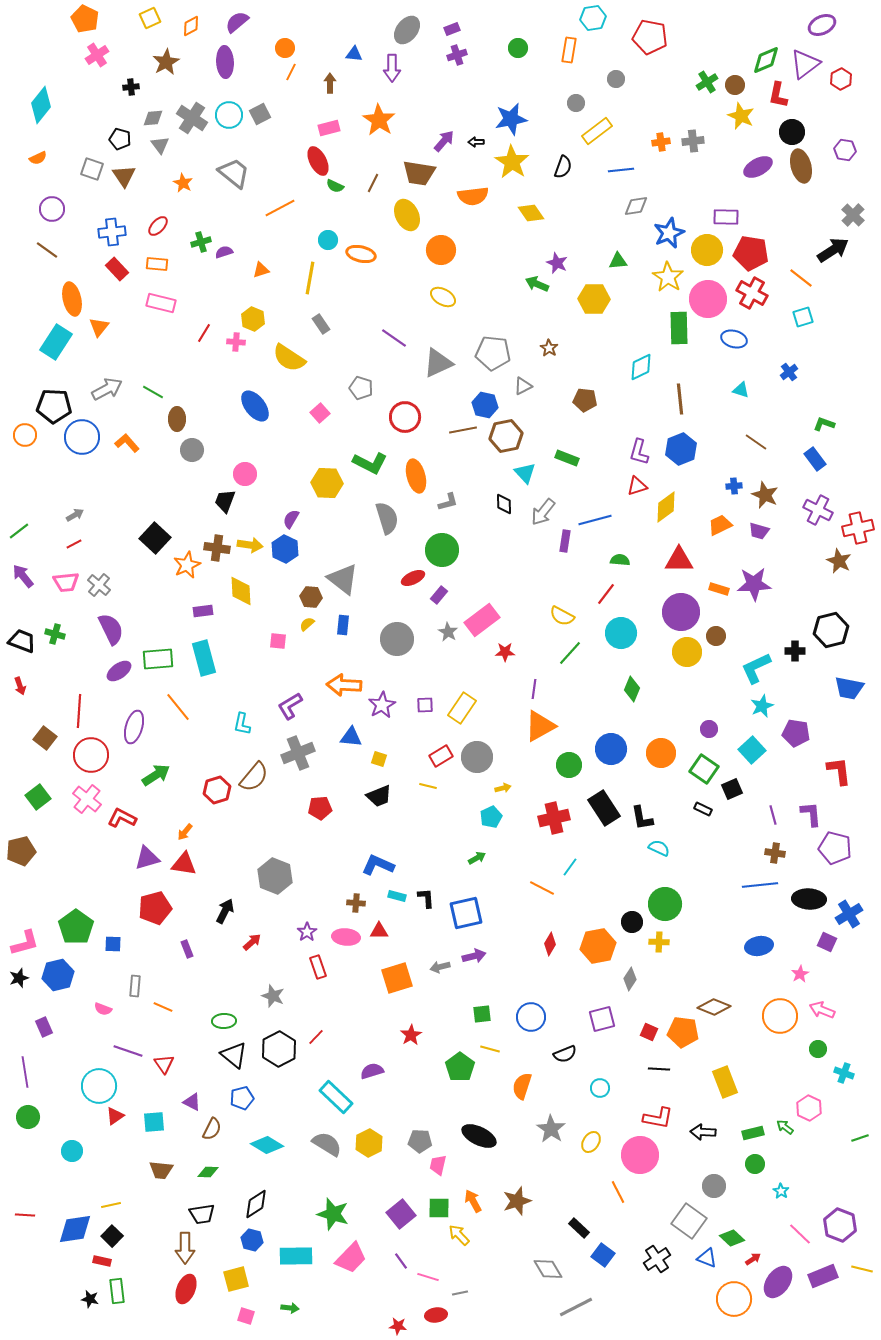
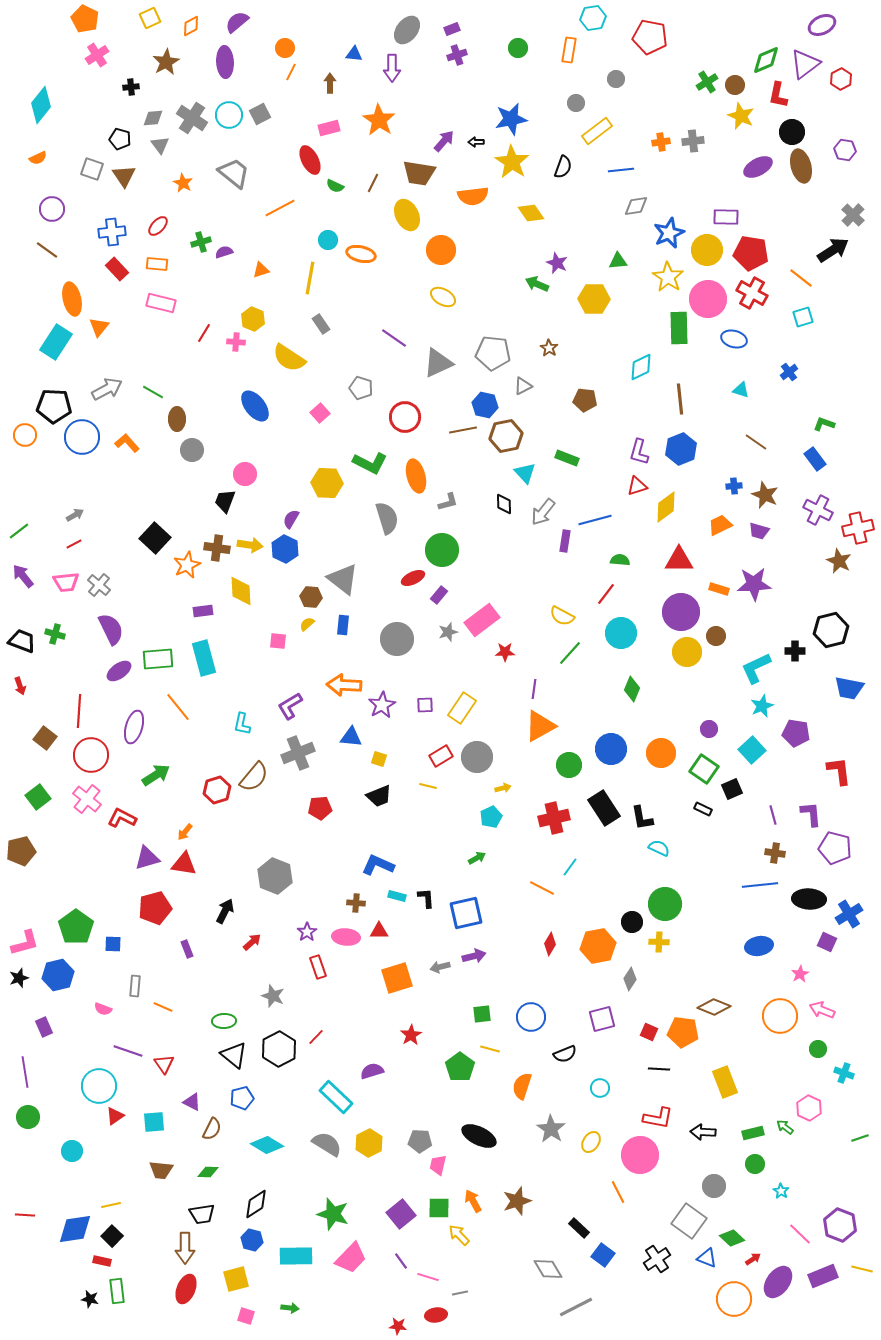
red ellipse at (318, 161): moved 8 px left, 1 px up
gray star at (448, 632): rotated 24 degrees clockwise
